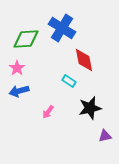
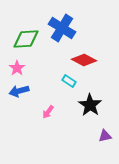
red diamond: rotated 50 degrees counterclockwise
black star: moved 3 px up; rotated 25 degrees counterclockwise
